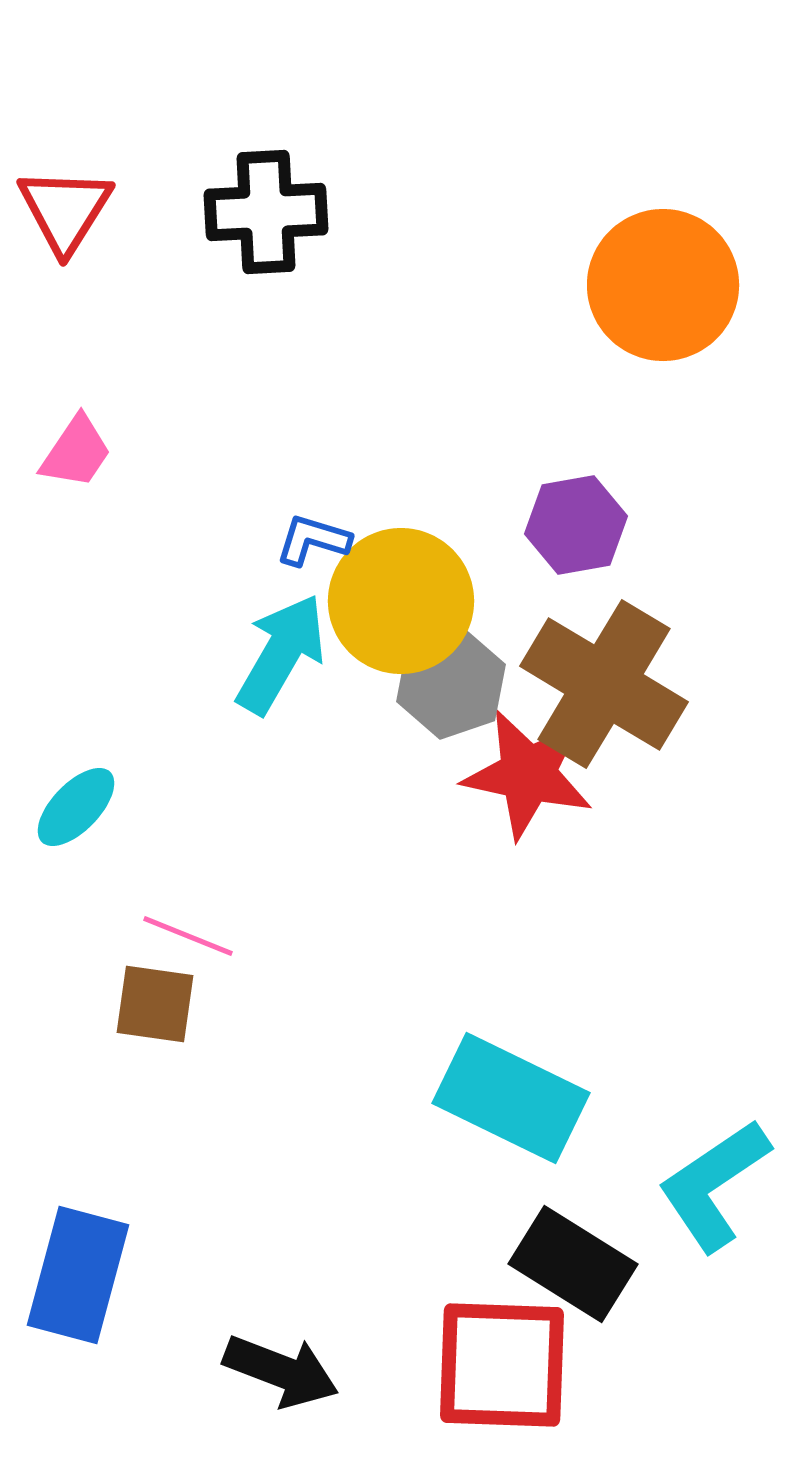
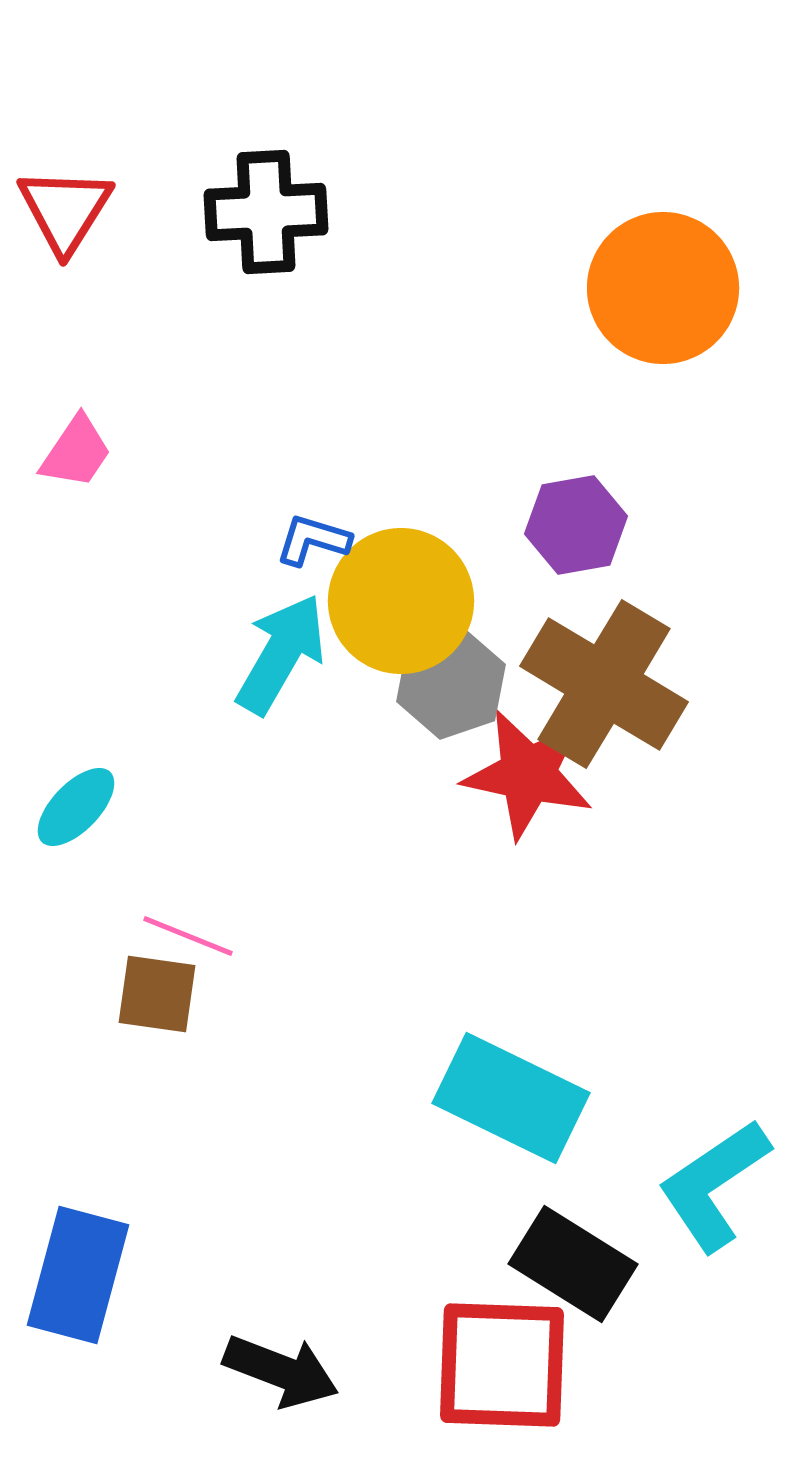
orange circle: moved 3 px down
brown square: moved 2 px right, 10 px up
